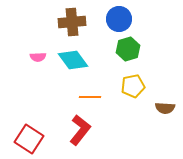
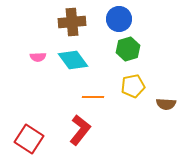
orange line: moved 3 px right
brown semicircle: moved 1 px right, 4 px up
